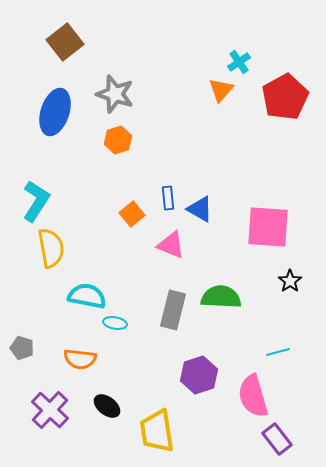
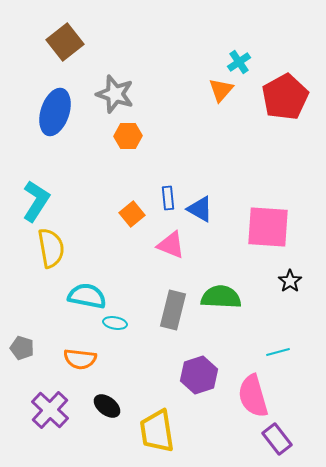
orange hexagon: moved 10 px right, 4 px up; rotated 16 degrees clockwise
